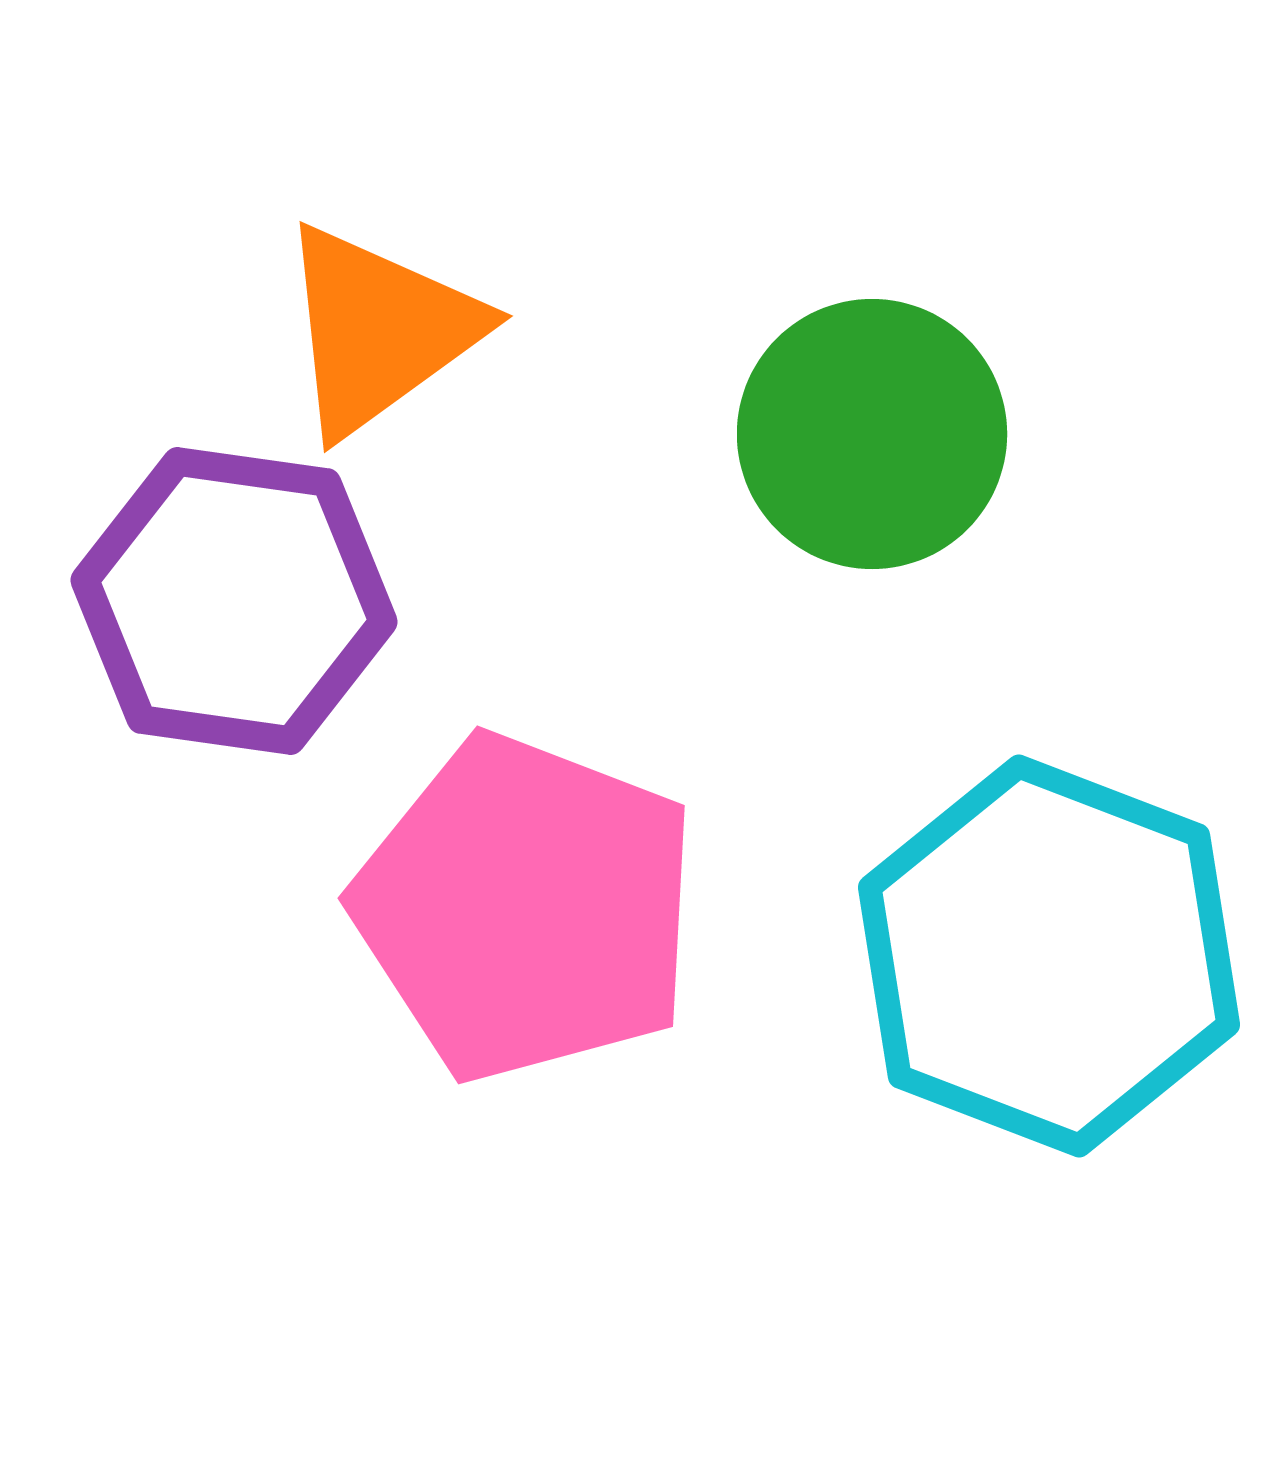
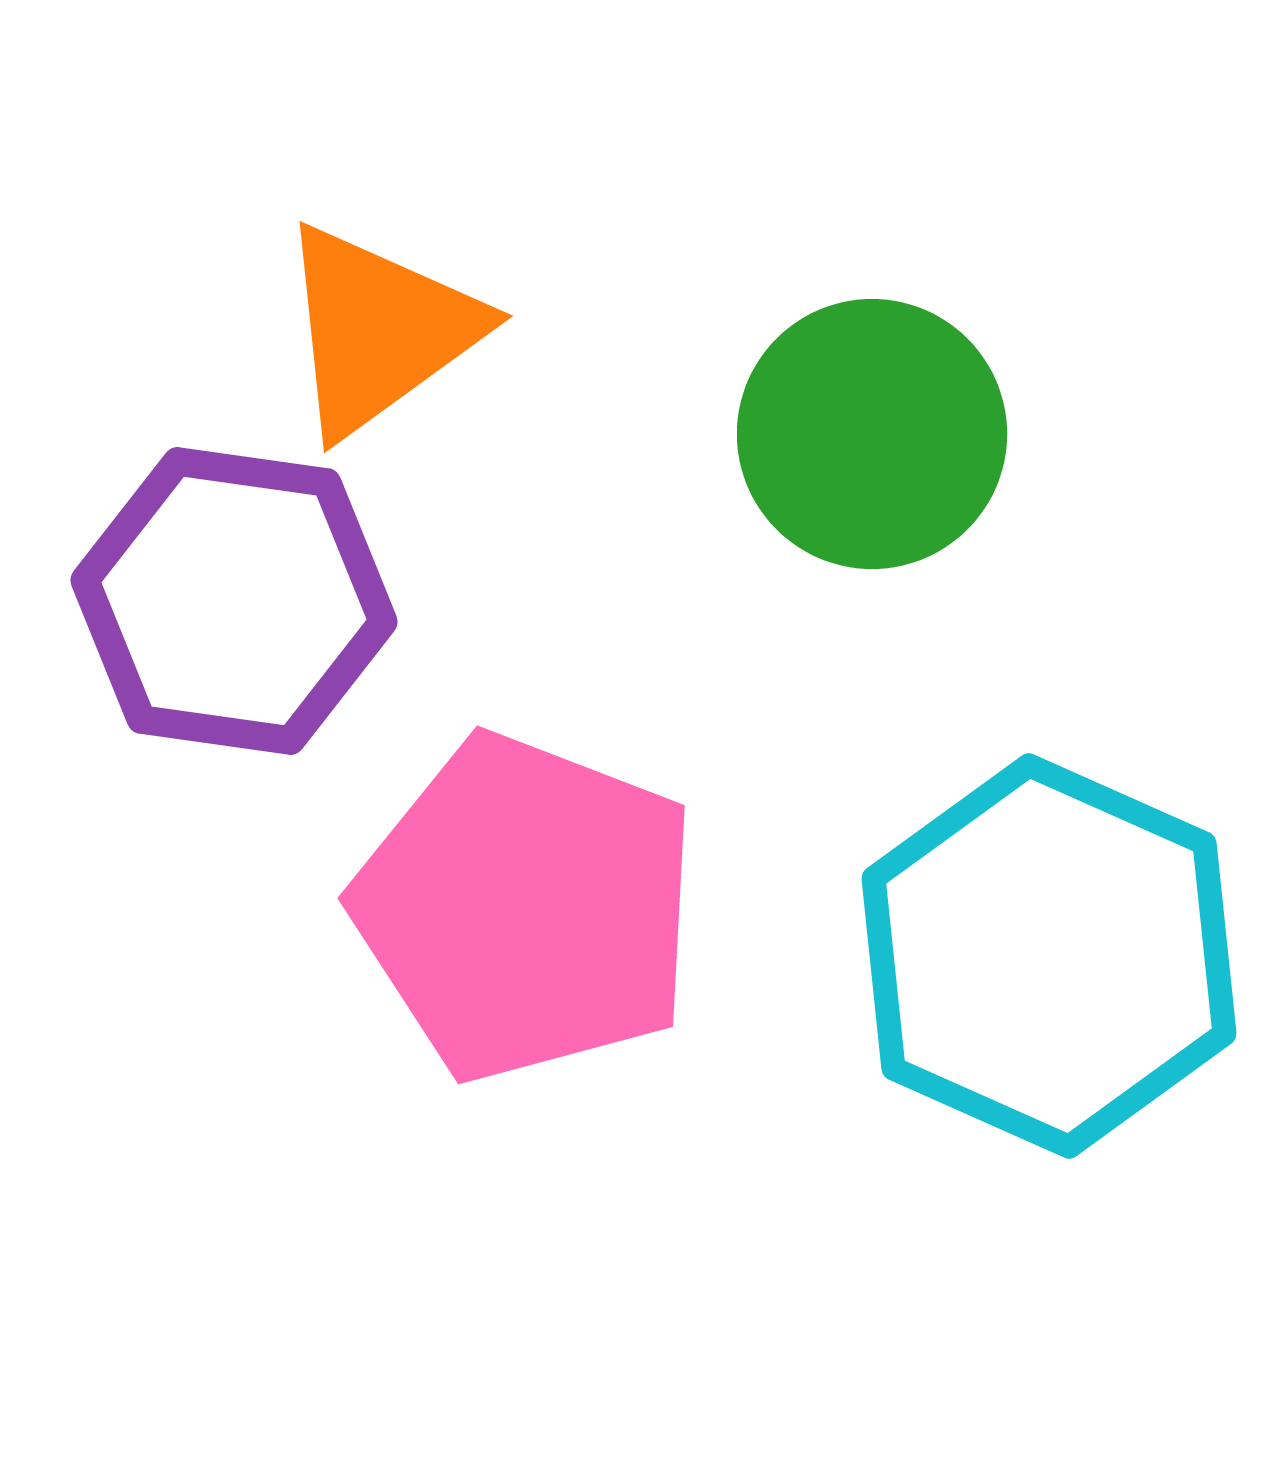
cyan hexagon: rotated 3 degrees clockwise
